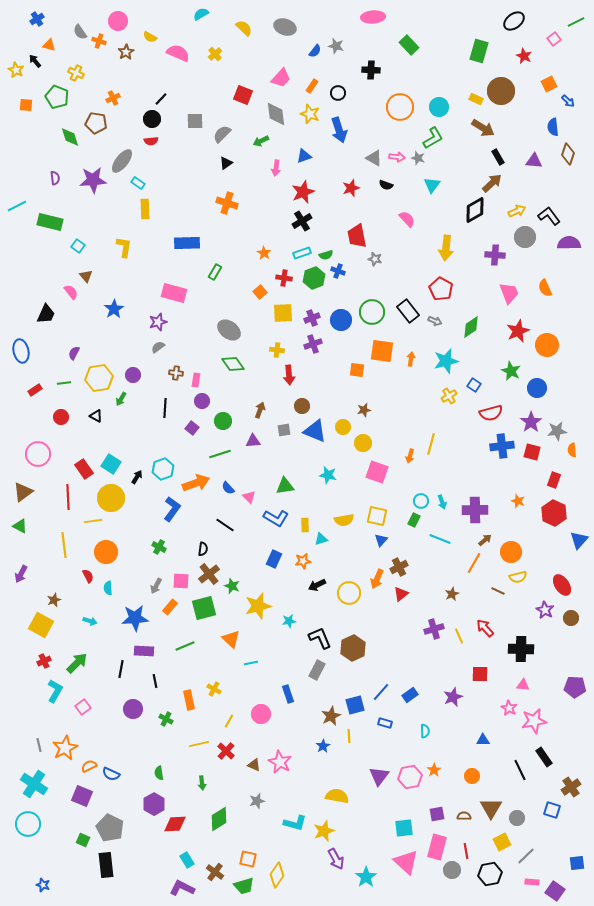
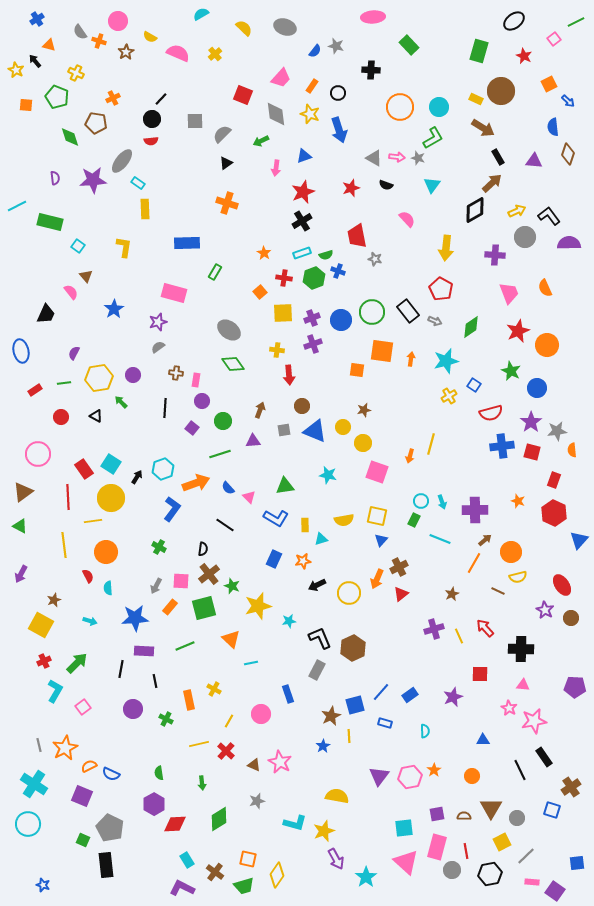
green arrow at (121, 399): moved 3 px down; rotated 104 degrees clockwise
